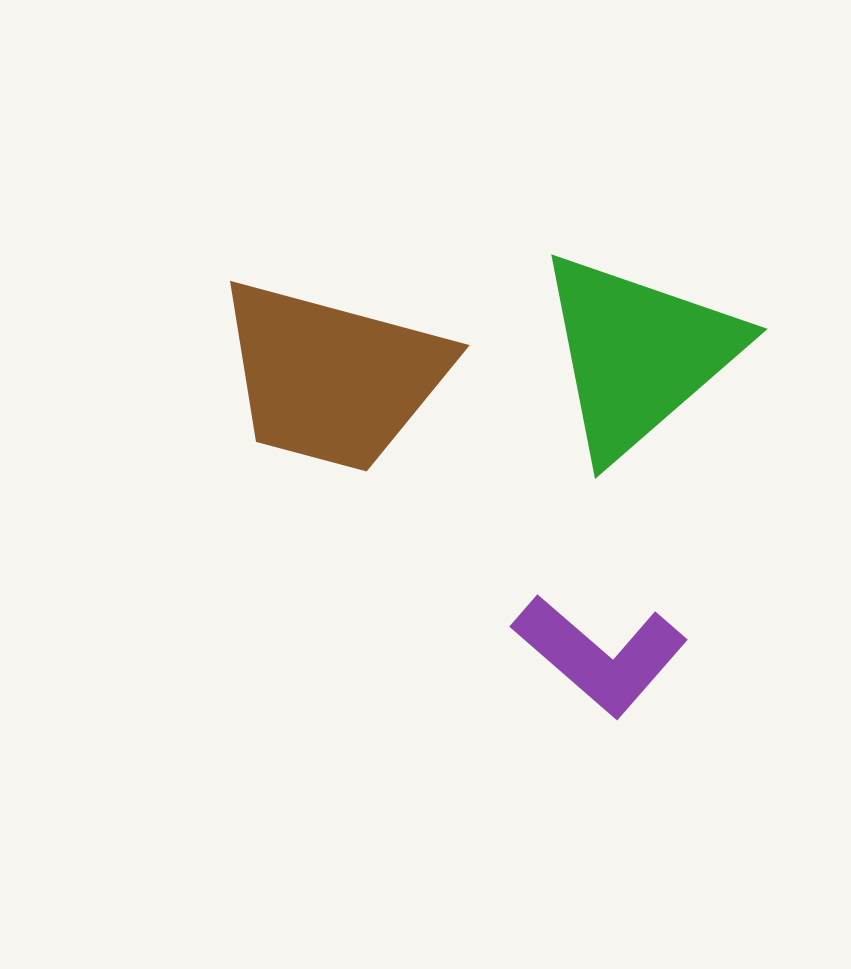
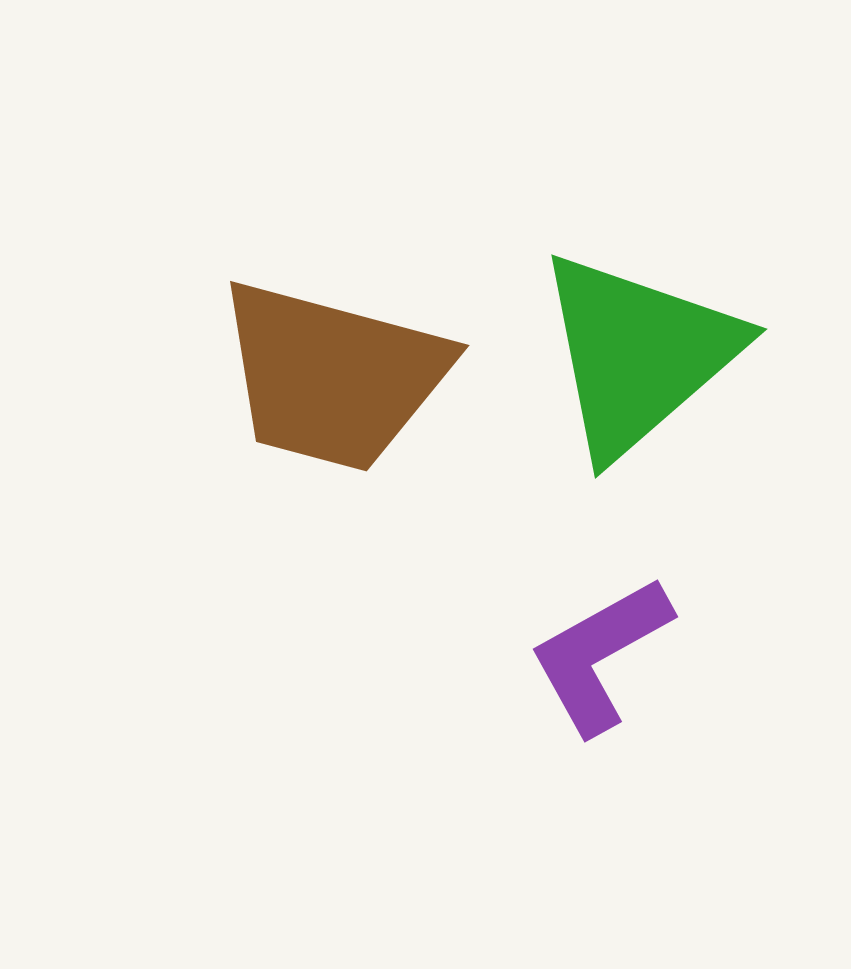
purple L-shape: rotated 110 degrees clockwise
